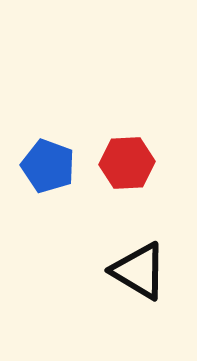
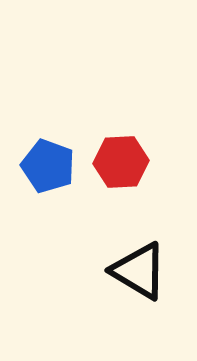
red hexagon: moved 6 px left, 1 px up
